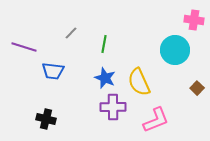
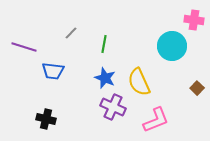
cyan circle: moved 3 px left, 4 px up
purple cross: rotated 25 degrees clockwise
